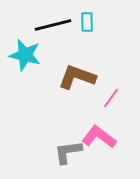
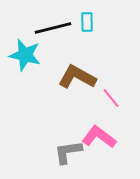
black line: moved 3 px down
brown L-shape: rotated 9 degrees clockwise
pink line: rotated 75 degrees counterclockwise
